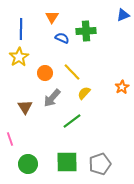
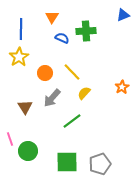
green circle: moved 13 px up
